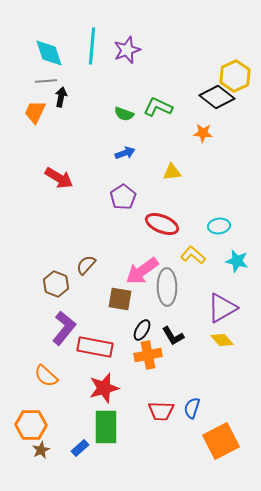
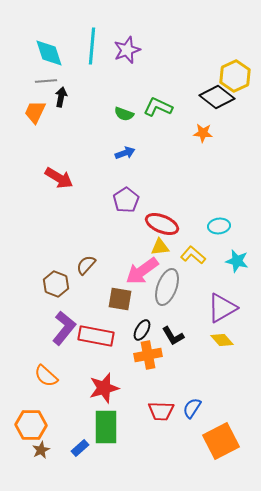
yellow triangle: moved 12 px left, 75 px down
purple pentagon: moved 3 px right, 3 px down
gray ellipse: rotated 21 degrees clockwise
red rectangle: moved 1 px right, 11 px up
blue semicircle: rotated 15 degrees clockwise
